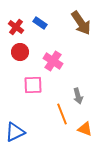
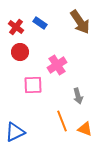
brown arrow: moved 1 px left, 1 px up
pink cross: moved 4 px right, 4 px down; rotated 24 degrees clockwise
orange line: moved 7 px down
